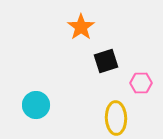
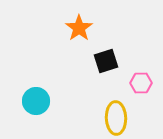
orange star: moved 2 px left, 1 px down
cyan circle: moved 4 px up
